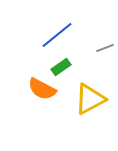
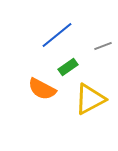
gray line: moved 2 px left, 2 px up
green rectangle: moved 7 px right
